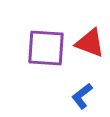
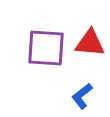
red triangle: rotated 16 degrees counterclockwise
